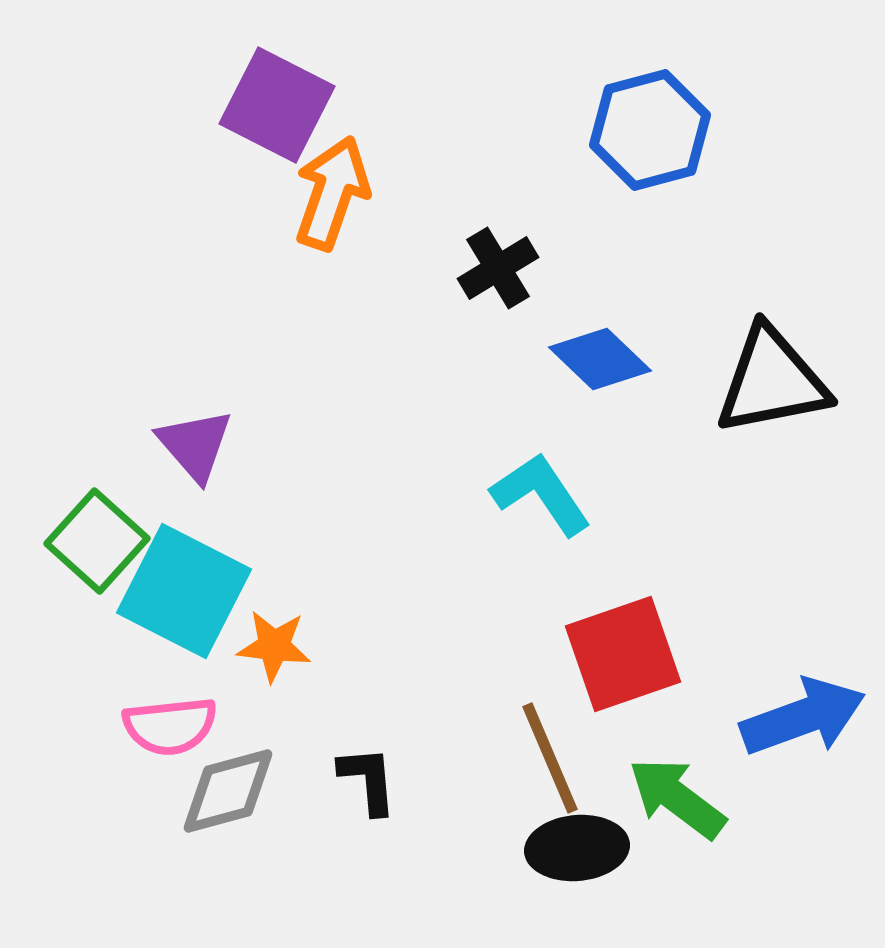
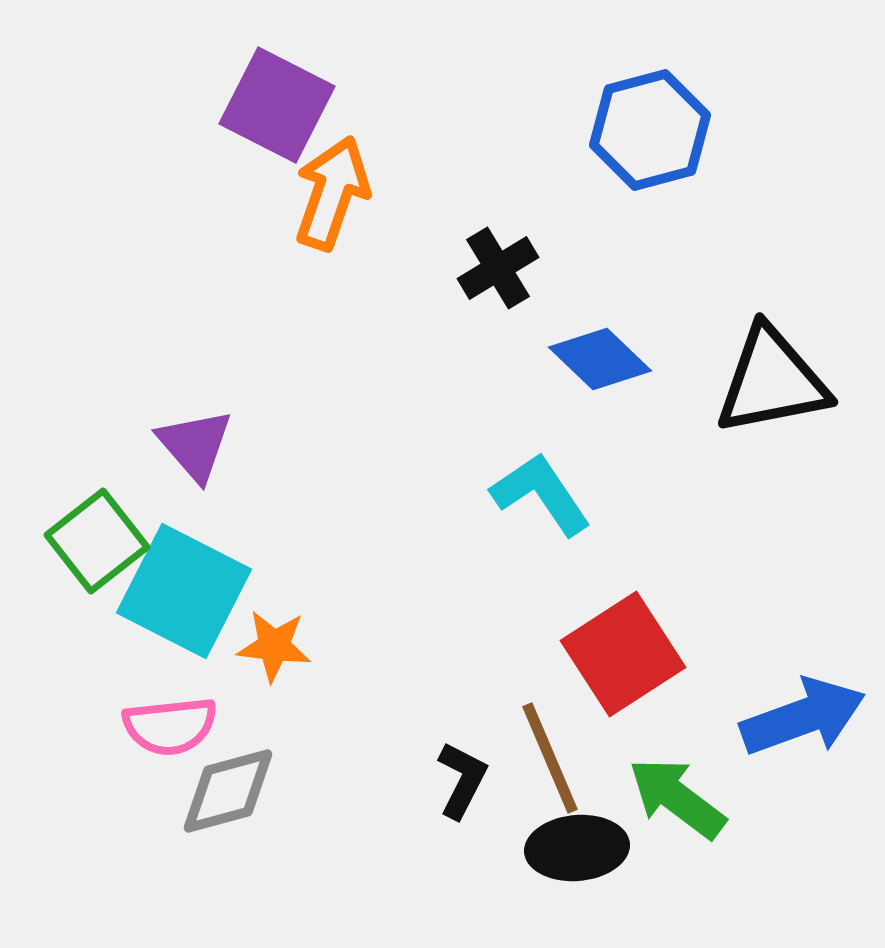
green square: rotated 10 degrees clockwise
red square: rotated 14 degrees counterclockwise
black L-shape: moved 94 px right; rotated 32 degrees clockwise
